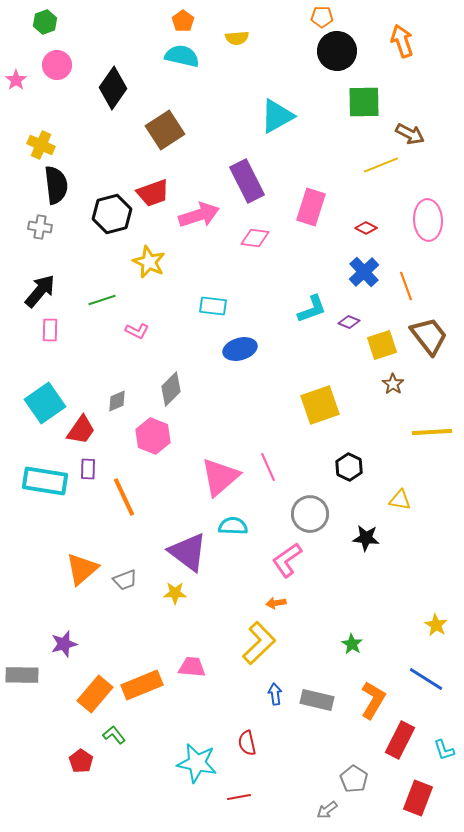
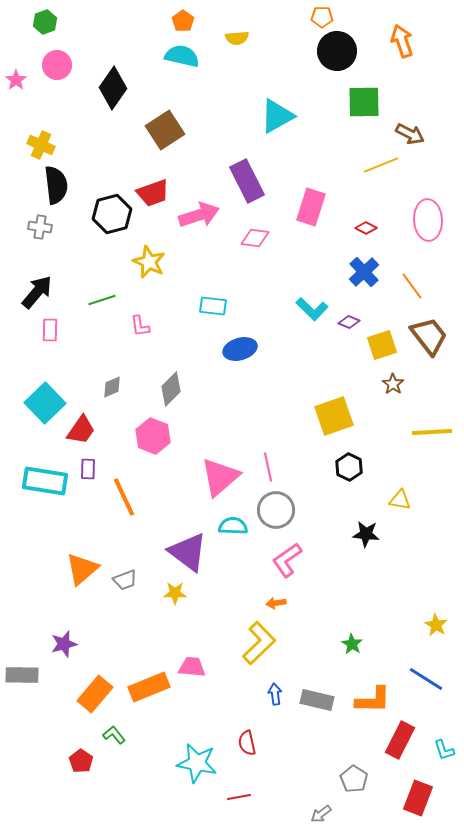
orange line at (406, 286): moved 6 px right; rotated 16 degrees counterclockwise
black arrow at (40, 291): moved 3 px left, 1 px down
cyan L-shape at (312, 309): rotated 64 degrees clockwise
pink L-shape at (137, 331): moved 3 px right, 5 px up; rotated 55 degrees clockwise
gray diamond at (117, 401): moved 5 px left, 14 px up
cyan square at (45, 403): rotated 9 degrees counterclockwise
yellow square at (320, 405): moved 14 px right, 11 px down
pink line at (268, 467): rotated 12 degrees clockwise
gray circle at (310, 514): moved 34 px left, 4 px up
black star at (366, 538): moved 4 px up
orange rectangle at (142, 685): moved 7 px right, 2 px down
orange L-shape at (373, 700): rotated 60 degrees clockwise
gray arrow at (327, 810): moved 6 px left, 4 px down
